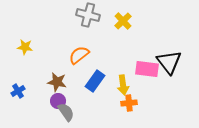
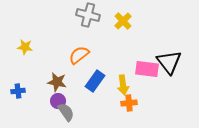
blue cross: rotated 24 degrees clockwise
